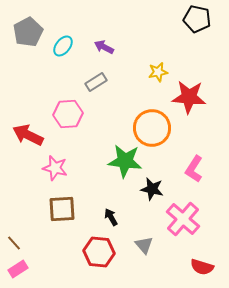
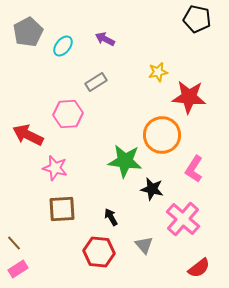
purple arrow: moved 1 px right, 8 px up
orange circle: moved 10 px right, 7 px down
red semicircle: moved 3 px left, 1 px down; rotated 55 degrees counterclockwise
